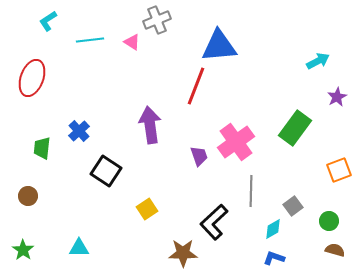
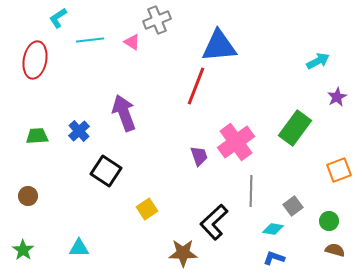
cyan L-shape: moved 10 px right, 3 px up
red ellipse: moved 3 px right, 18 px up; rotated 9 degrees counterclockwise
purple arrow: moved 26 px left, 12 px up; rotated 12 degrees counterclockwise
green trapezoid: moved 5 px left, 12 px up; rotated 80 degrees clockwise
cyan diamond: rotated 40 degrees clockwise
